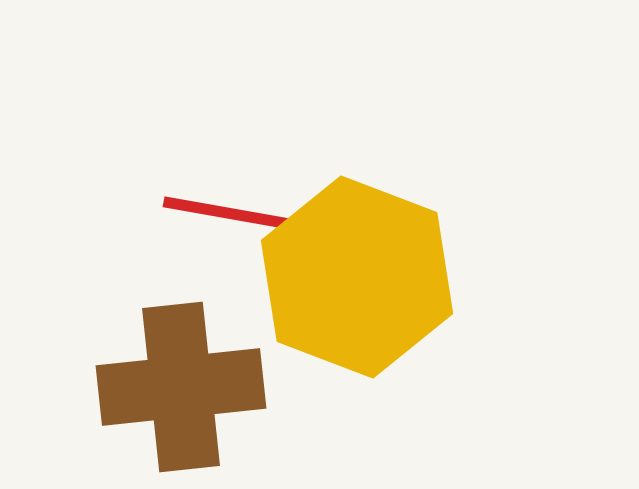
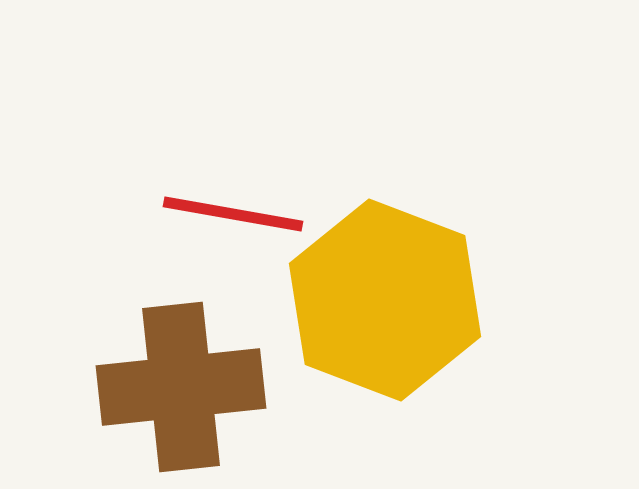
yellow hexagon: moved 28 px right, 23 px down
